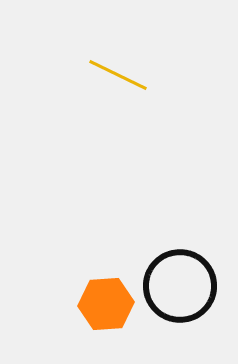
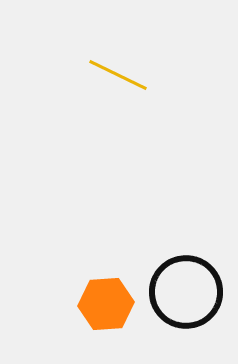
black circle: moved 6 px right, 6 px down
